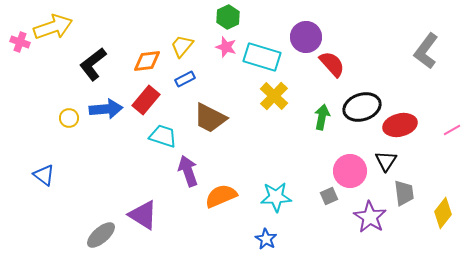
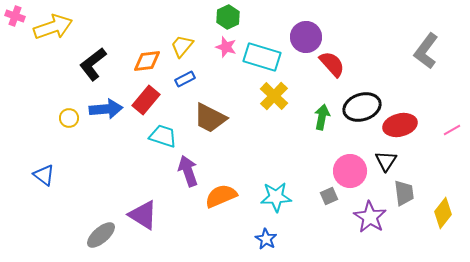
pink cross: moved 5 px left, 26 px up
